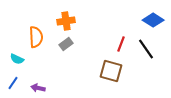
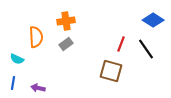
blue line: rotated 24 degrees counterclockwise
